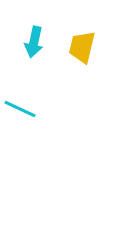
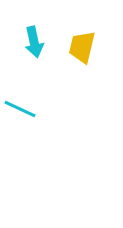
cyan arrow: rotated 24 degrees counterclockwise
